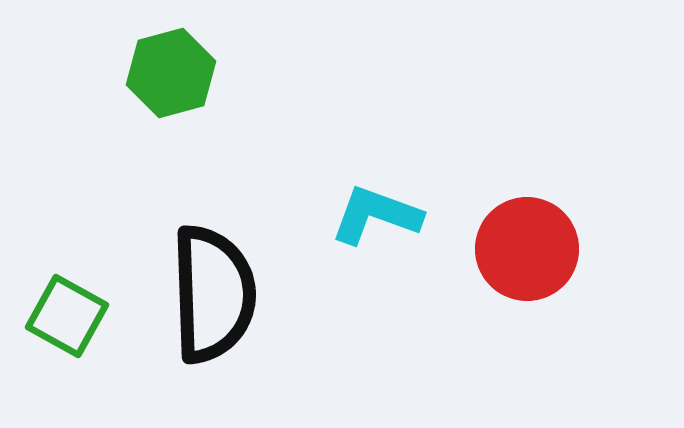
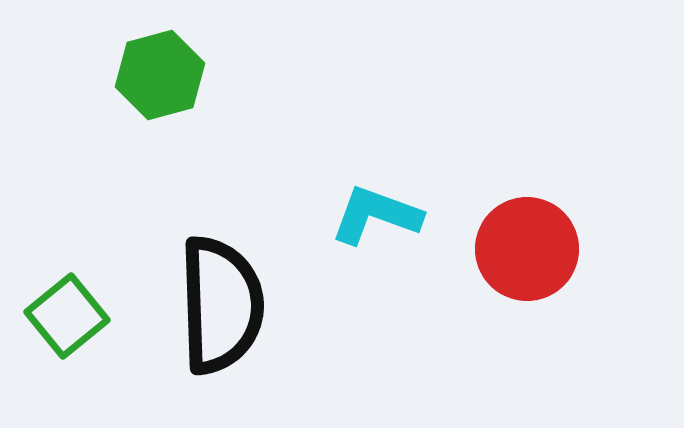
green hexagon: moved 11 px left, 2 px down
black semicircle: moved 8 px right, 11 px down
green square: rotated 22 degrees clockwise
